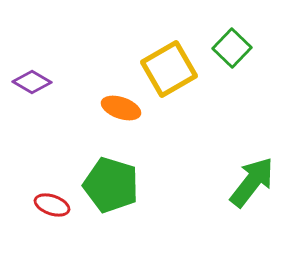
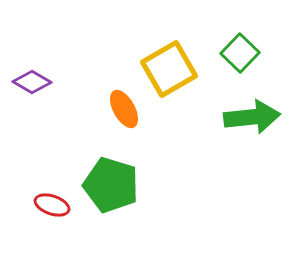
green square: moved 8 px right, 5 px down
orange ellipse: moved 3 px right, 1 px down; rotated 42 degrees clockwise
green arrow: moved 65 px up; rotated 46 degrees clockwise
